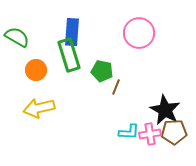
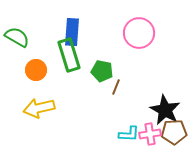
cyan L-shape: moved 2 px down
